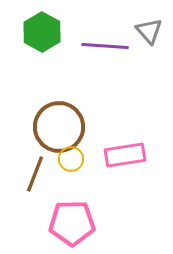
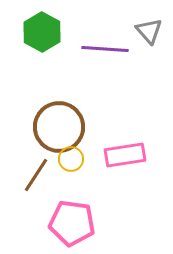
purple line: moved 3 px down
brown line: moved 1 px right, 1 px down; rotated 12 degrees clockwise
pink pentagon: rotated 9 degrees clockwise
